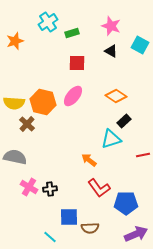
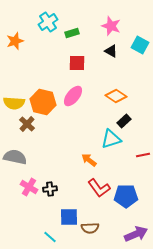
blue pentagon: moved 7 px up
